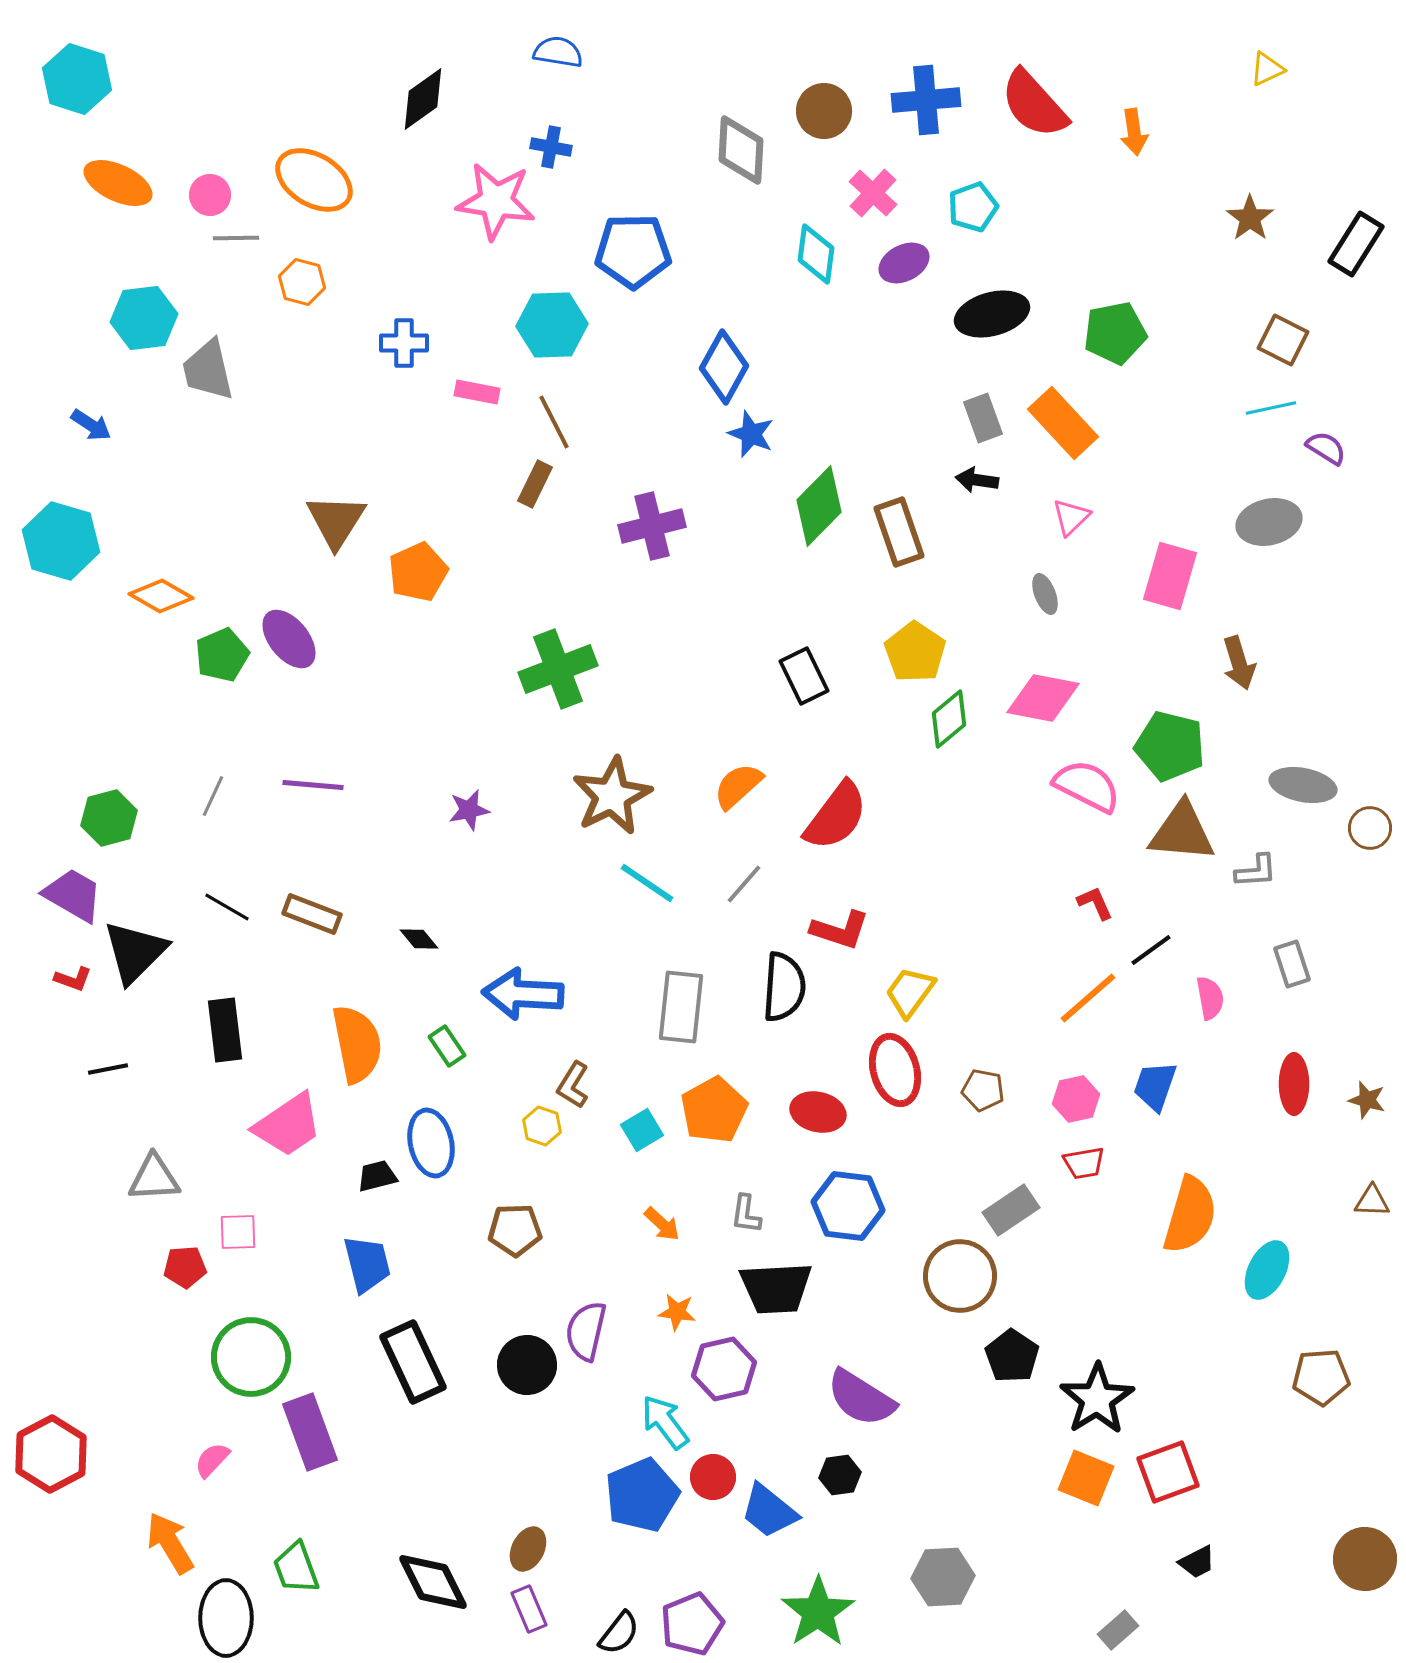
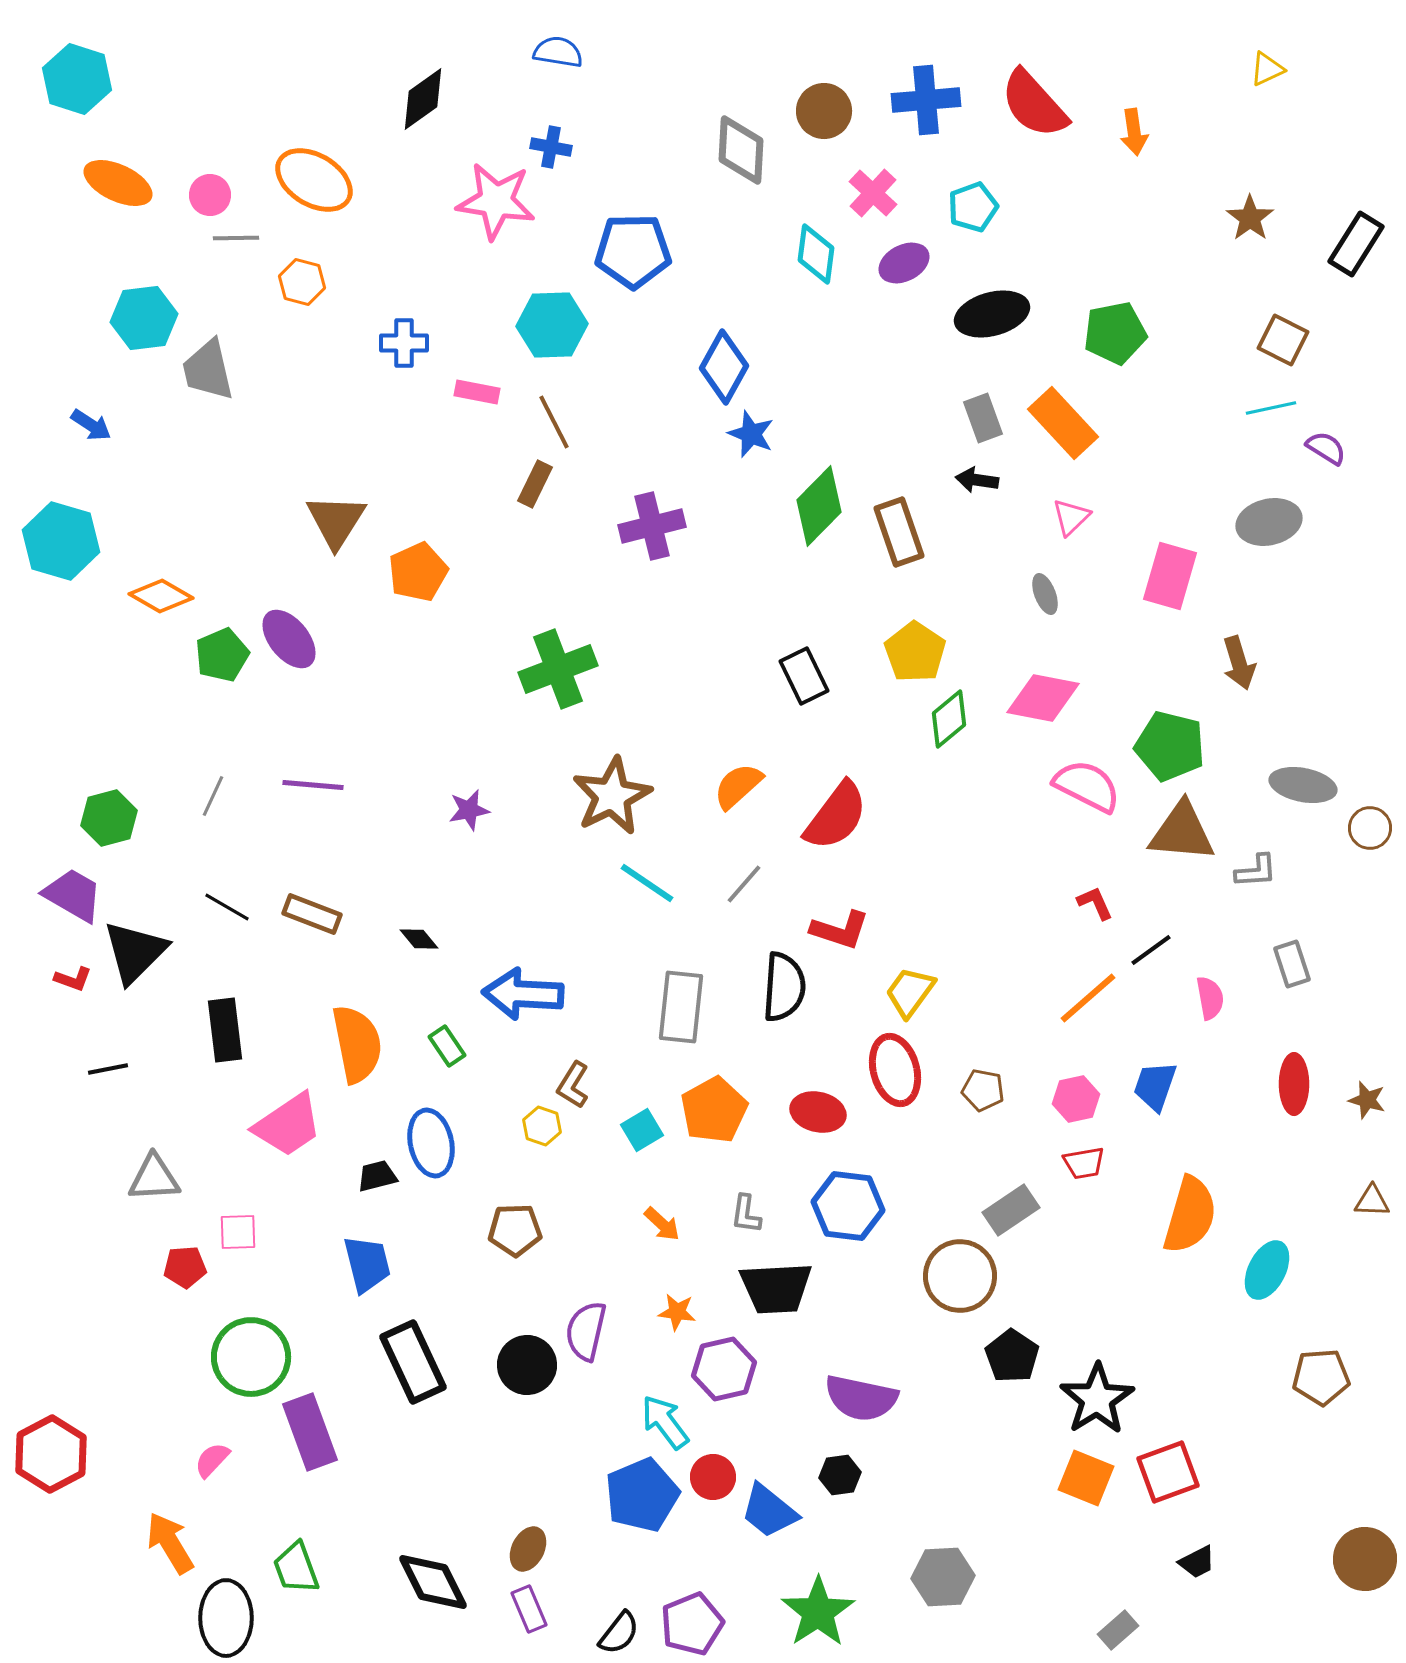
purple semicircle at (861, 1398): rotated 20 degrees counterclockwise
